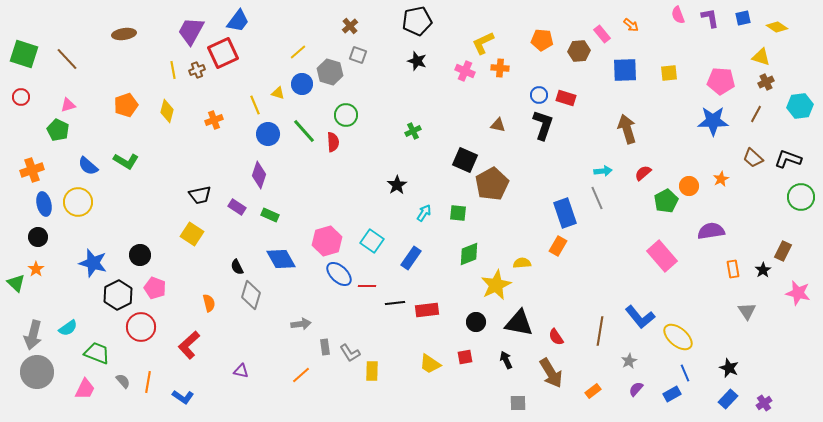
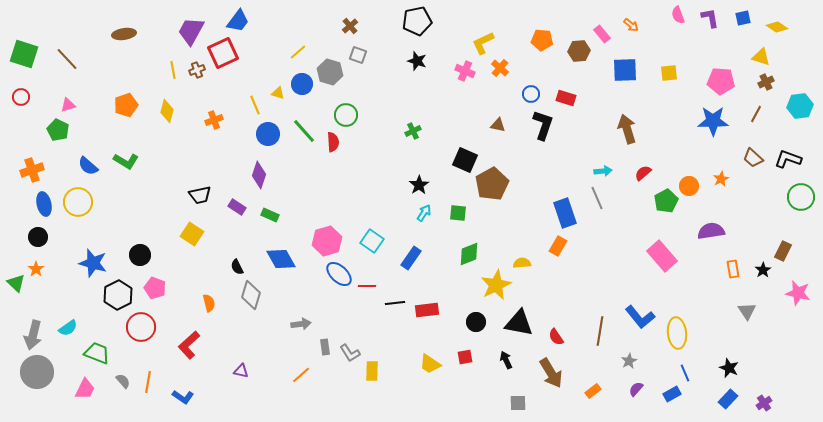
orange cross at (500, 68): rotated 36 degrees clockwise
blue circle at (539, 95): moved 8 px left, 1 px up
black star at (397, 185): moved 22 px right
yellow ellipse at (678, 337): moved 1 px left, 4 px up; rotated 44 degrees clockwise
